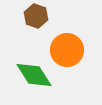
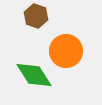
orange circle: moved 1 px left, 1 px down
